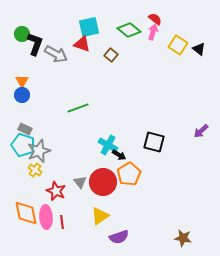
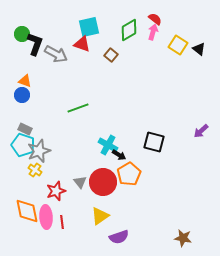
green diamond: rotated 70 degrees counterclockwise
orange triangle: moved 3 px right; rotated 40 degrees counterclockwise
red star: rotated 30 degrees clockwise
orange diamond: moved 1 px right, 2 px up
